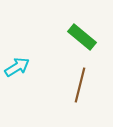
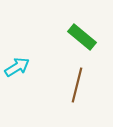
brown line: moved 3 px left
